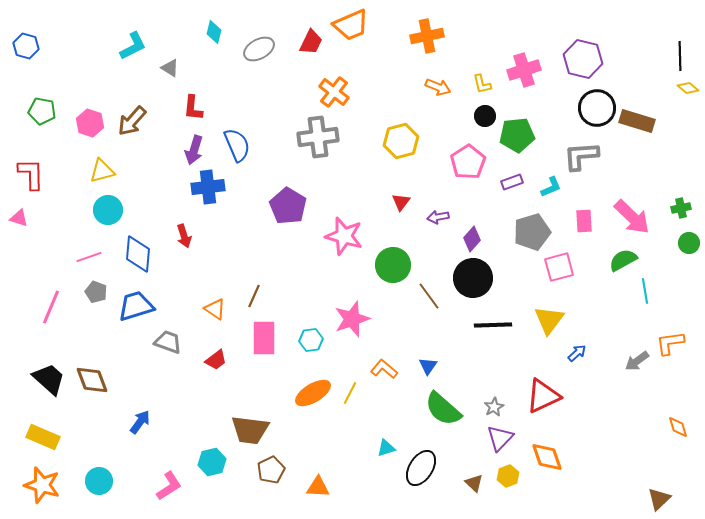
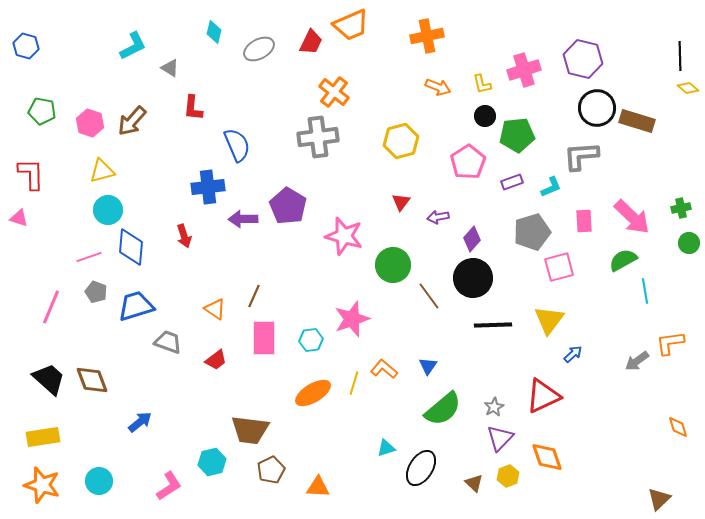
purple arrow at (194, 150): moved 49 px right, 69 px down; rotated 72 degrees clockwise
blue diamond at (138, 254): moved 7 px left, 7 px up
blue arrow at (577, 353): moved 4 px left, 1 px down
yellow line at (350, 393): moved 4 px right, 10 px up; rotated 10 degrees counterclockwise
green semicircle at (443, 409): rotated 81 degrees counterclockwise
blue arrow at (140, 422): rotated 15 degrees clockwise
yellow rectangle at (43, 437): rotated 32 degrees counterclockwise
